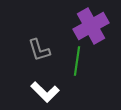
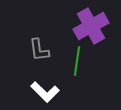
gray L-shape: rotated 10 degrees clockwise
